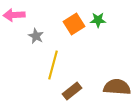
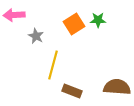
brown rectangle: rotated 60 degrees clockwise
